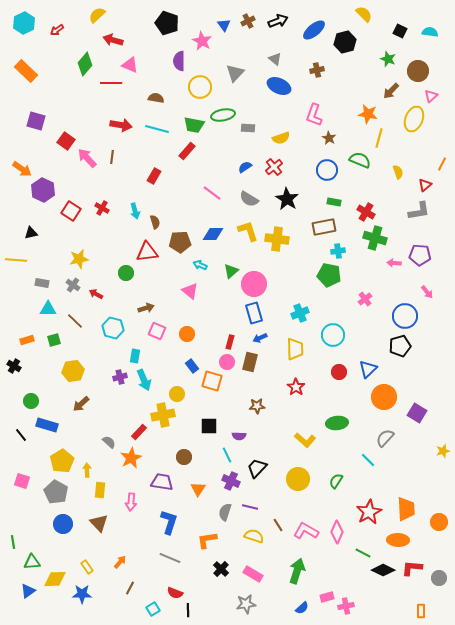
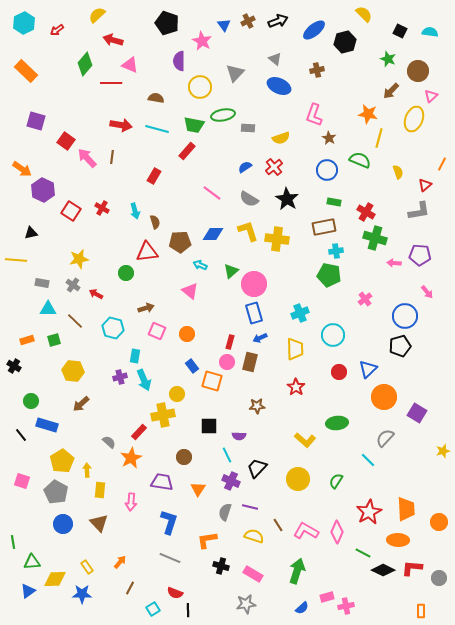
cyan cross at (338, 251): moved 2 px left
yellow hexagon at (73, 371): rotated 15 degrees clockwise
black cross at (221, 569): moved 3 px up; rotated 28 degrees counterclockwise
